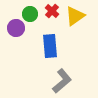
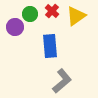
yellow triangle: moved 1 px right
purple circle: moved 1 px left, 1 px up
